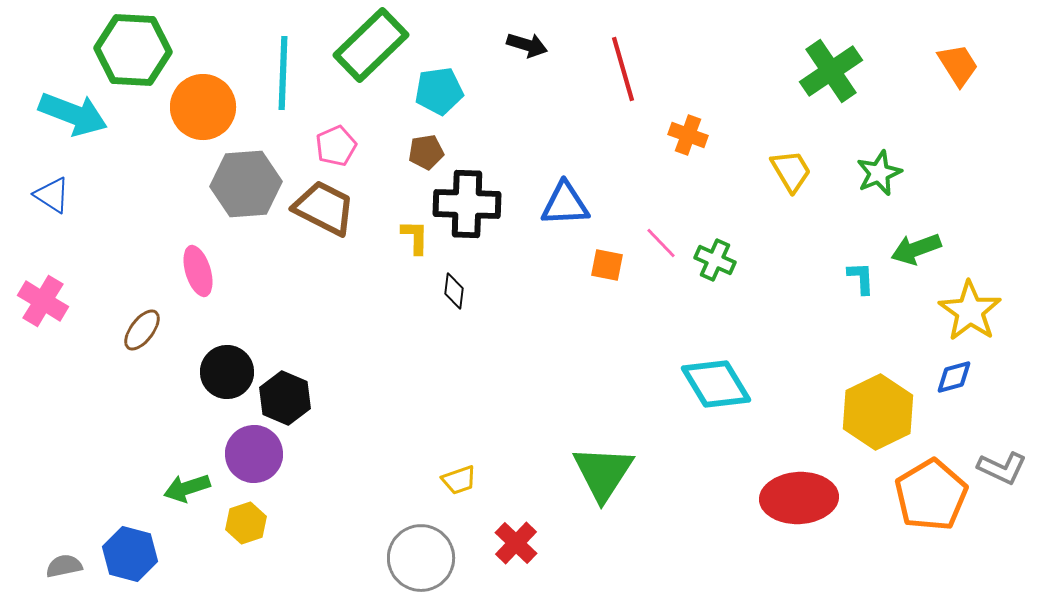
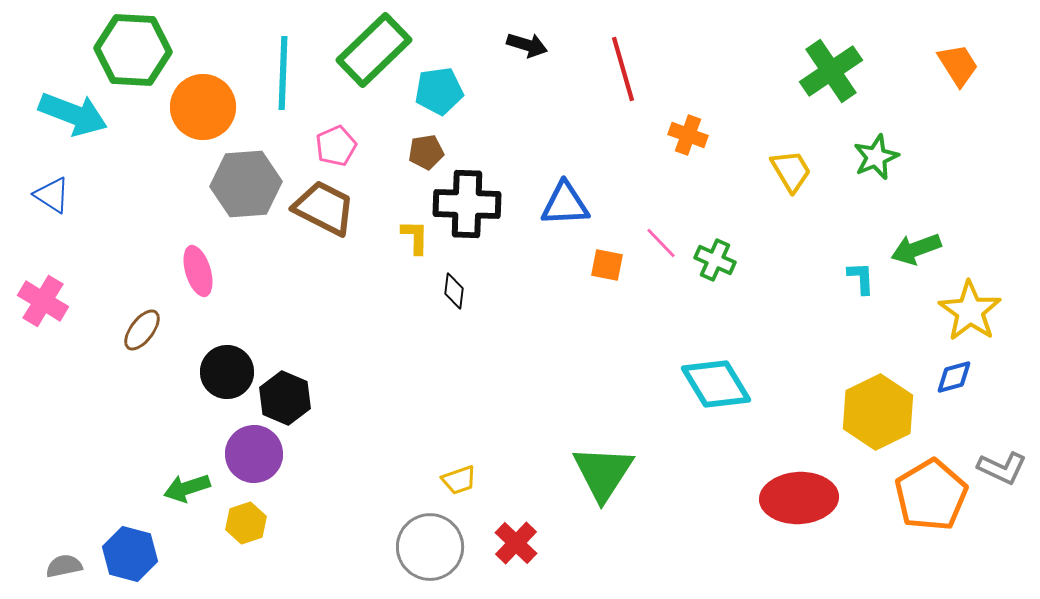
green rectangle at (371, 45): moved 3 px right, 5 px down
green star at (879, 173): moved 3 px left, 16 px up
gray circle at (421, 558): moved 9 px right, 11 px up
